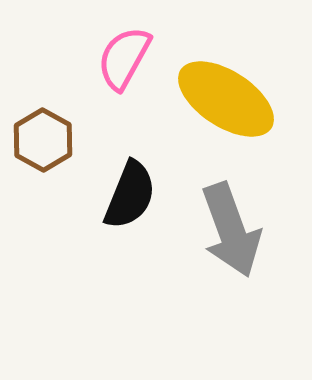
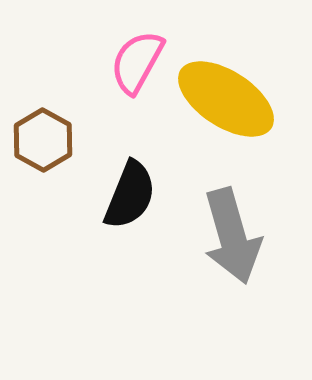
pink semicircle: moved 13 px right, 4 px down
gray arrow: moved 1 px right, 6 px down; rotated 4 degrees clockwise
